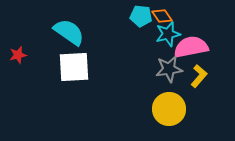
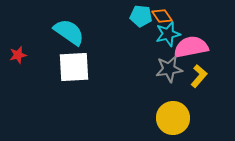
yellow circle: moved 4 px right, 9 px down
